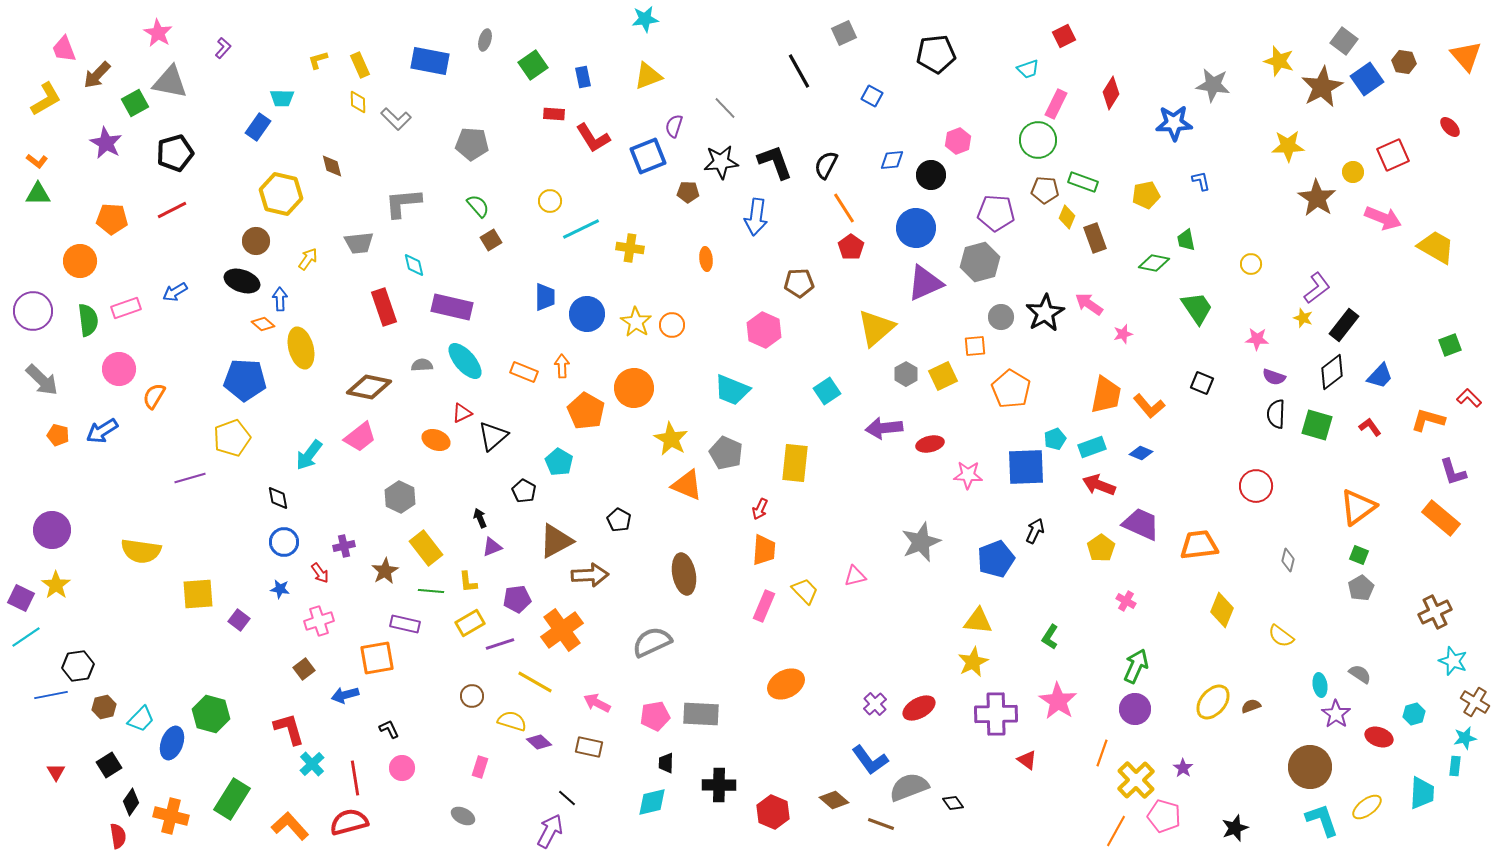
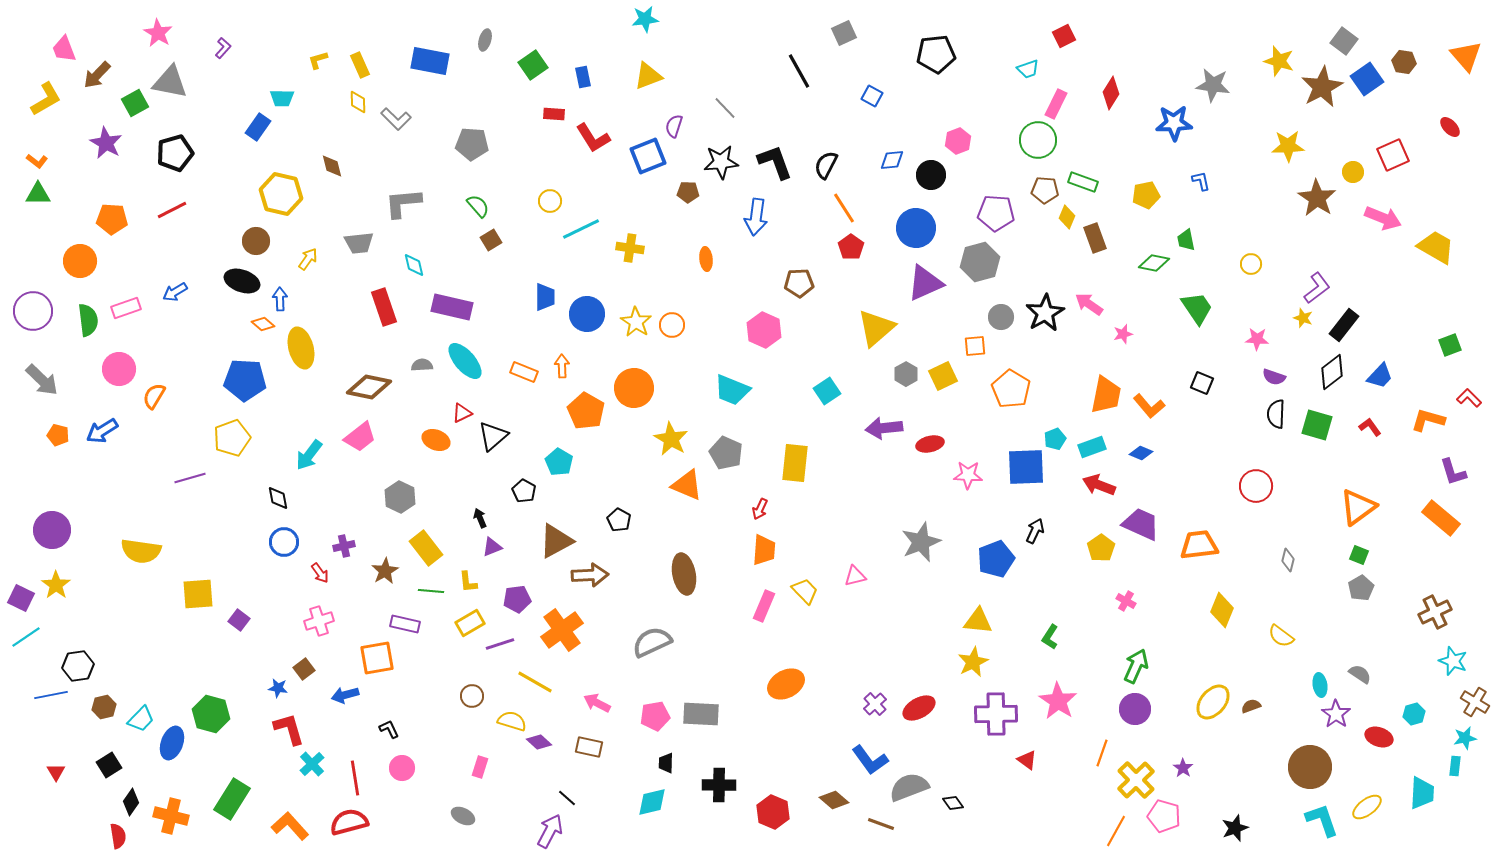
blue star at (280, 589): moved 2 px left, 99 px down
